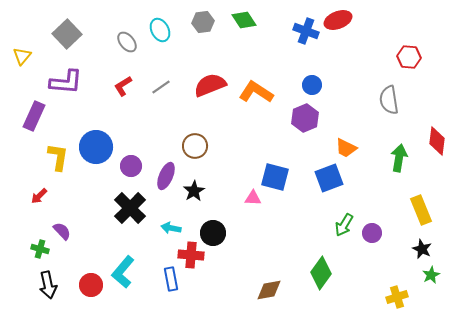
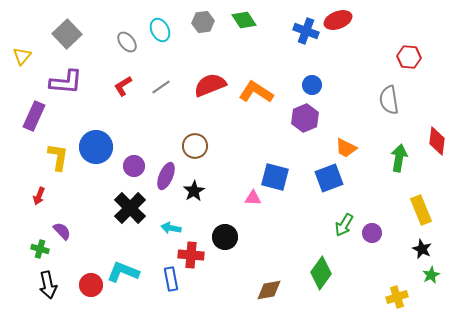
purple circle at (131, 166): moved 3 px right
red arrow at (39, 196): rotated 24 degrees counterclockwise
black circle at (213, 233): moved 12 px right, 4 px down
cyan L-shape at (123, 272): rotated 72 degrees clockwise
